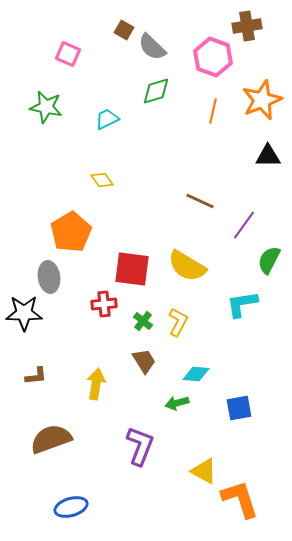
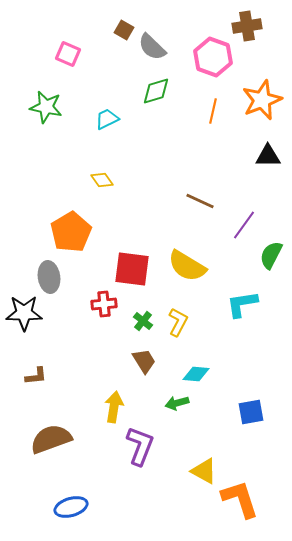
green semicircle: moved 2 px right, 5 px up
yellow arrow: moved 18 px right, 23 px down
blue square: moved 12 px right, 4 px down
